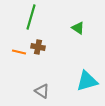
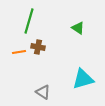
green line: moved 2 px left, 4 px down
orange line: rotated 24 degrees counterclockwise
cyan triangle: moved 4 px left, 2 px up
gray triangle: moved 1 px right, 1 px down
